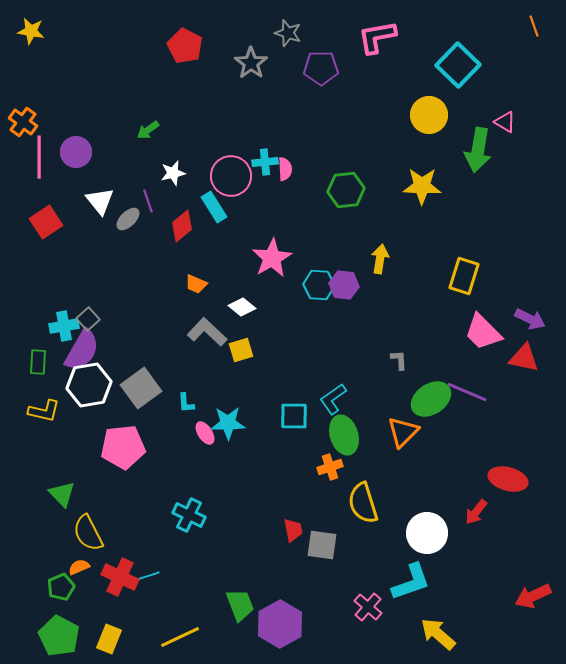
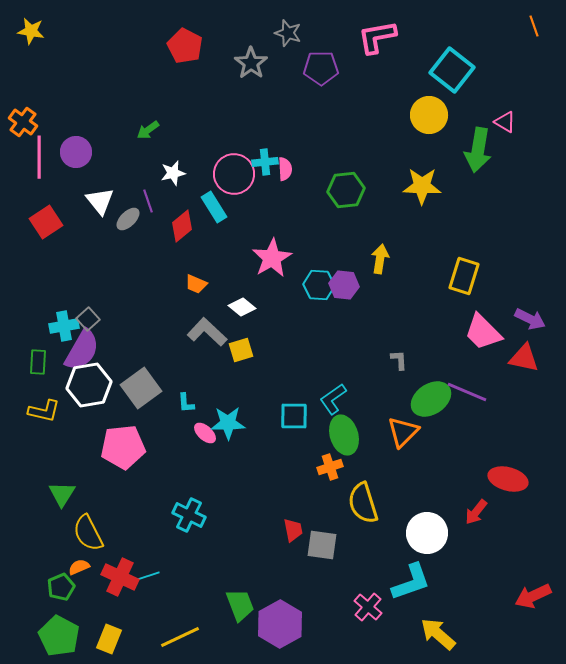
cyan square at (458, 65): moved 6 px left, 5 px down; rotated 6 degrees counterclockwise
pink circle at (231, 176): moved 3 px right, 2 px up
pink ellipse at (205, 433): rotated 15 degrees counterclockwise
green triangle at (62, 494): rotated 16 degrees clockwise
